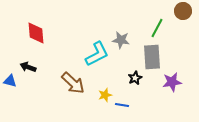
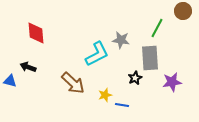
gray rectangle: moved 2 px left, 1 px down
